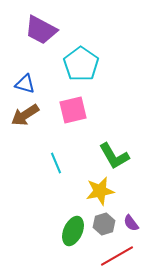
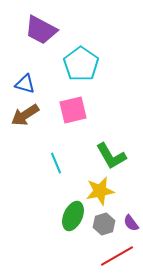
green L-shape: moved 3 px left
green ellipse: moved 15 px up
